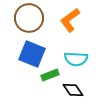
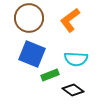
black diamond: rotated 20 degrees counterclockwise
